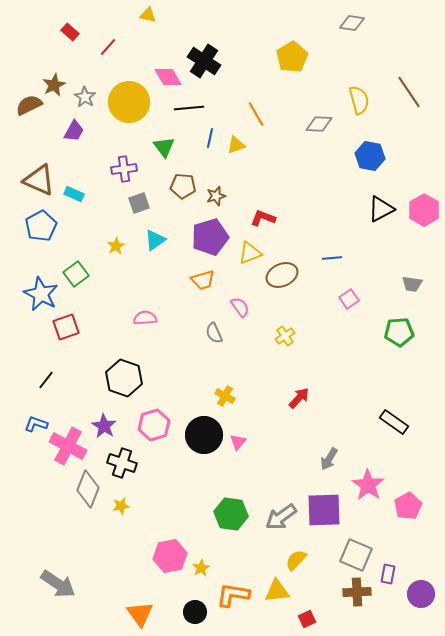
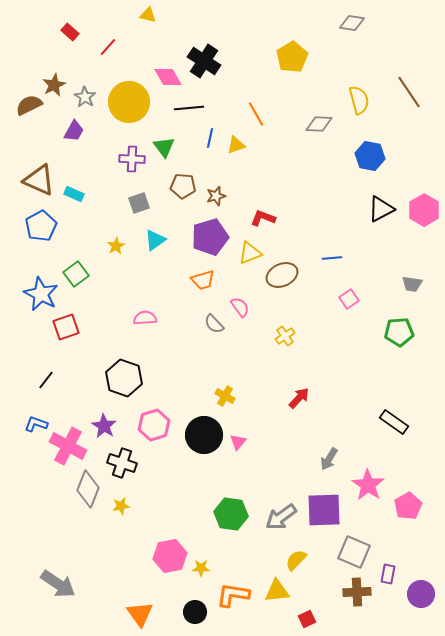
purple cross at (124, 169): moved 8 px right, 10 px up; rotated 10 degrees clockwise
gray semicircle at (214, 333): moved 9 px up; rotated 20 degrees counterclockwise
gray square at (356, 555): moved 2 px left, 3 px up
yellow star at (201, 568): rotated 30 degrees clockwise
